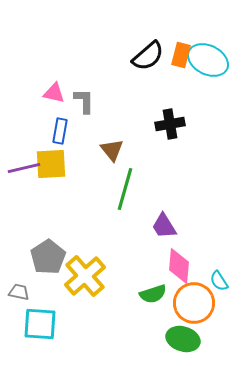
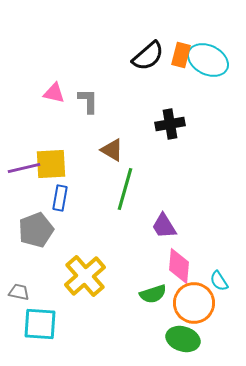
gray L-shape: moved 4 px right
blue rectangle: moved 67 px down
brown triangle: rotated 20 degrees counterclockwise
gray pentagon: moved 12 px left, 27 px up; rotated 12 degrees clockwise
